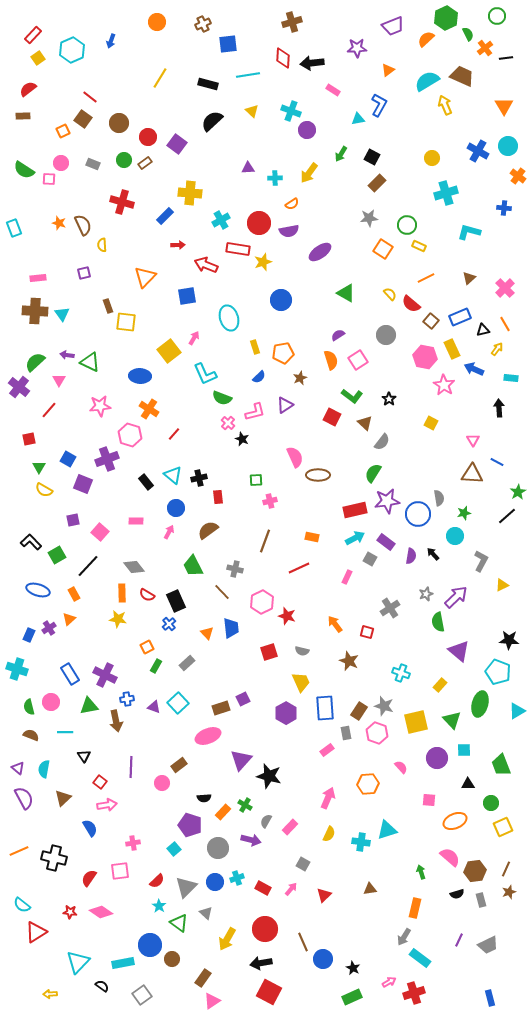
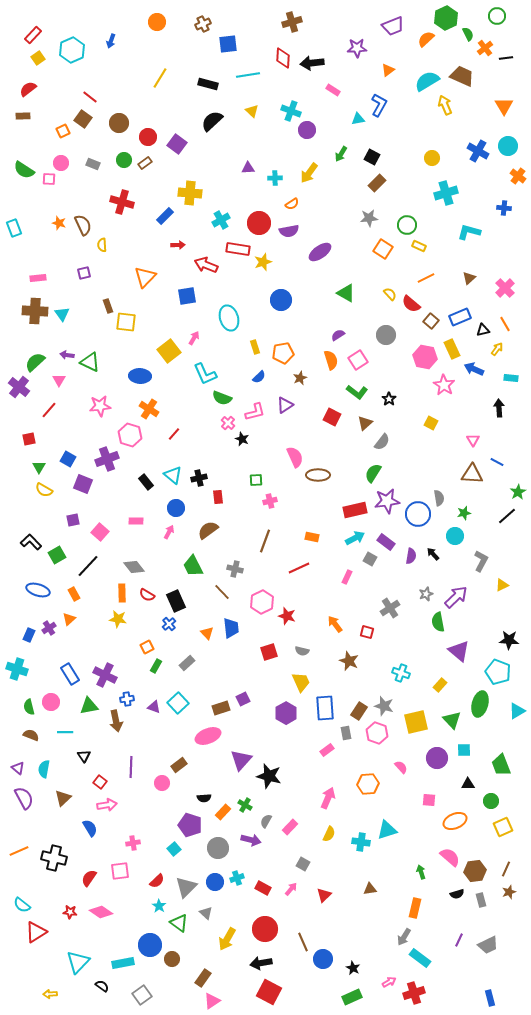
green L-shape at (352, 396): moved 5 px right, 4 px up
brown triangle at (365, 423): rotated 35 degrees clockwise
green circle at (491, 803): moved 2 px up
